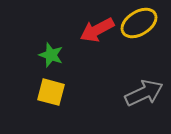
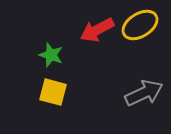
yellow ellipse: moved 1 px right, 2 px down
yellow square: moved 2 px right
